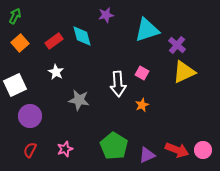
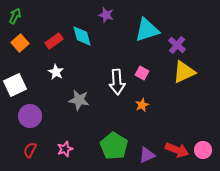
purple star: rotated 28 degrees clockwise
white arrow: moved 1 px left, 2 px up
